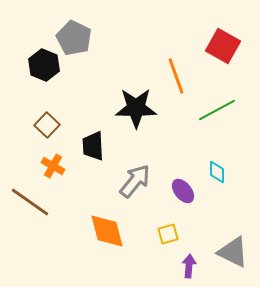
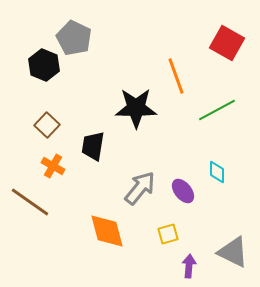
red square: moved 4 px right, 3 px up
black trapezoid: rotated 12 degrees clockwise
gray arrow: moved 5 px right, 7 px down
